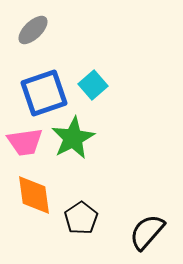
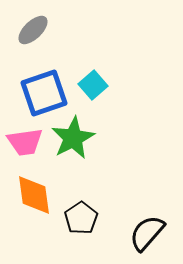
black semicircle: moved 1 px down
